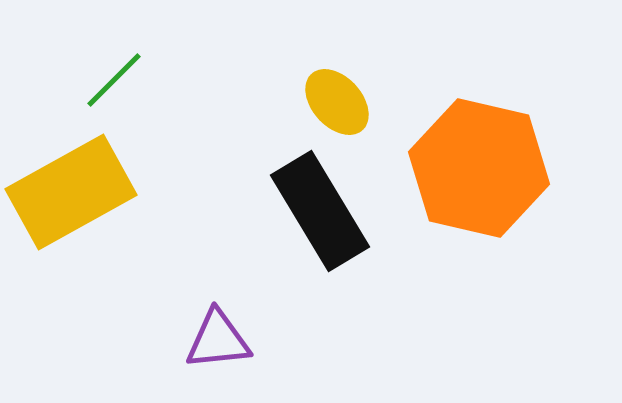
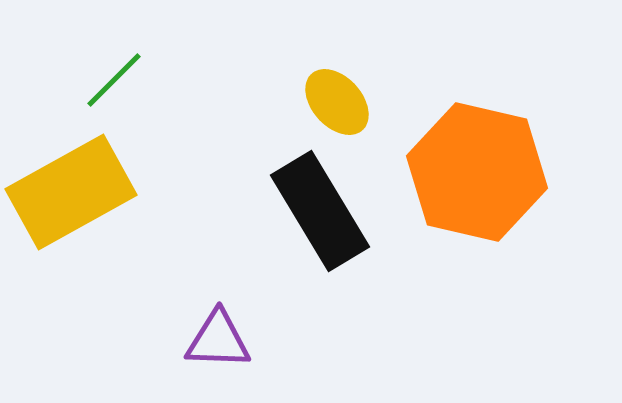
orange hexagon: moved 2 px left, 4 px down
purple triangle: rotated 8 degrees clockwise
